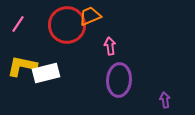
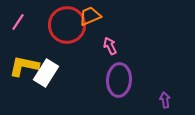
pink line: moved 2 px up
pink arrow: rotated 18 degrees counterclockwise
yellow L-shape: moved 2 px right
white rectangle: rotated 44 degrees counterclockwise
